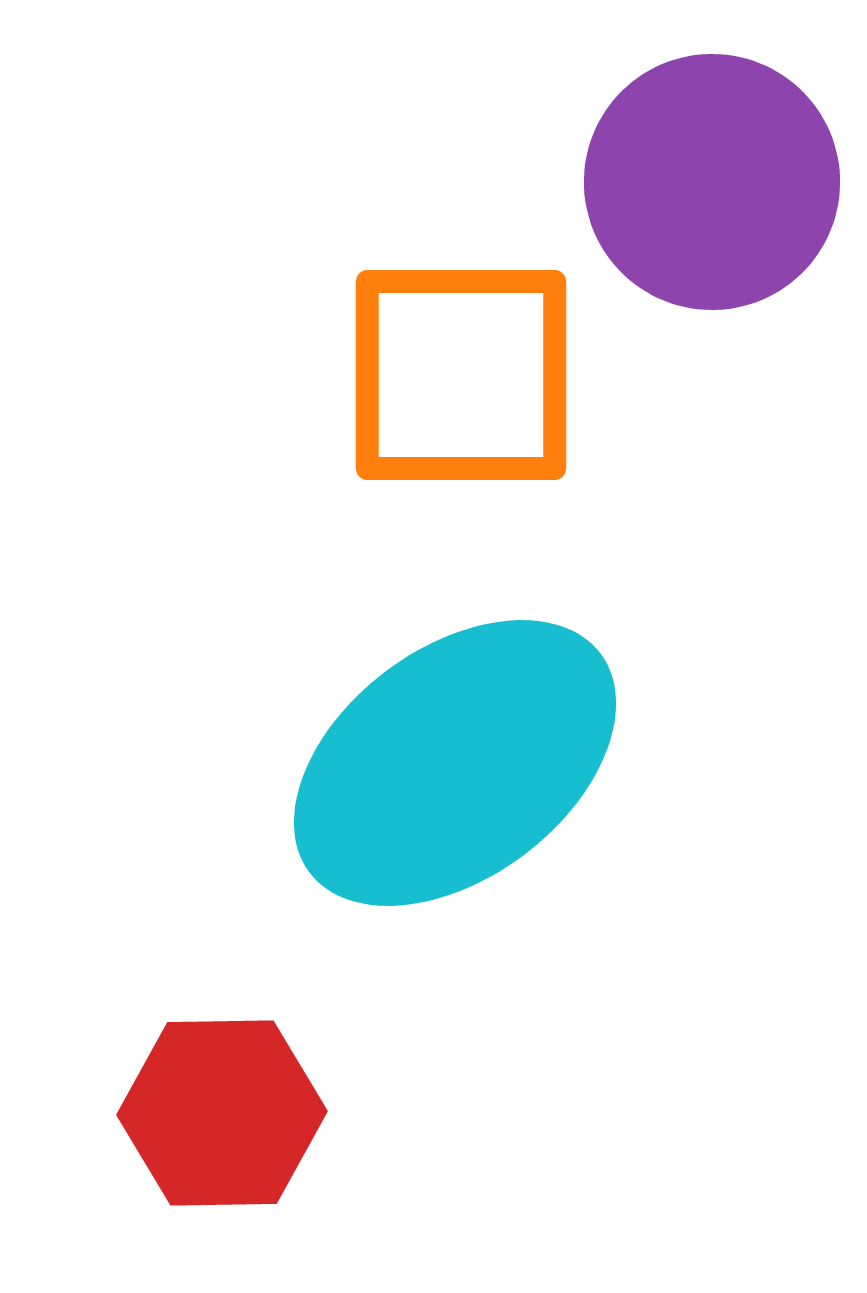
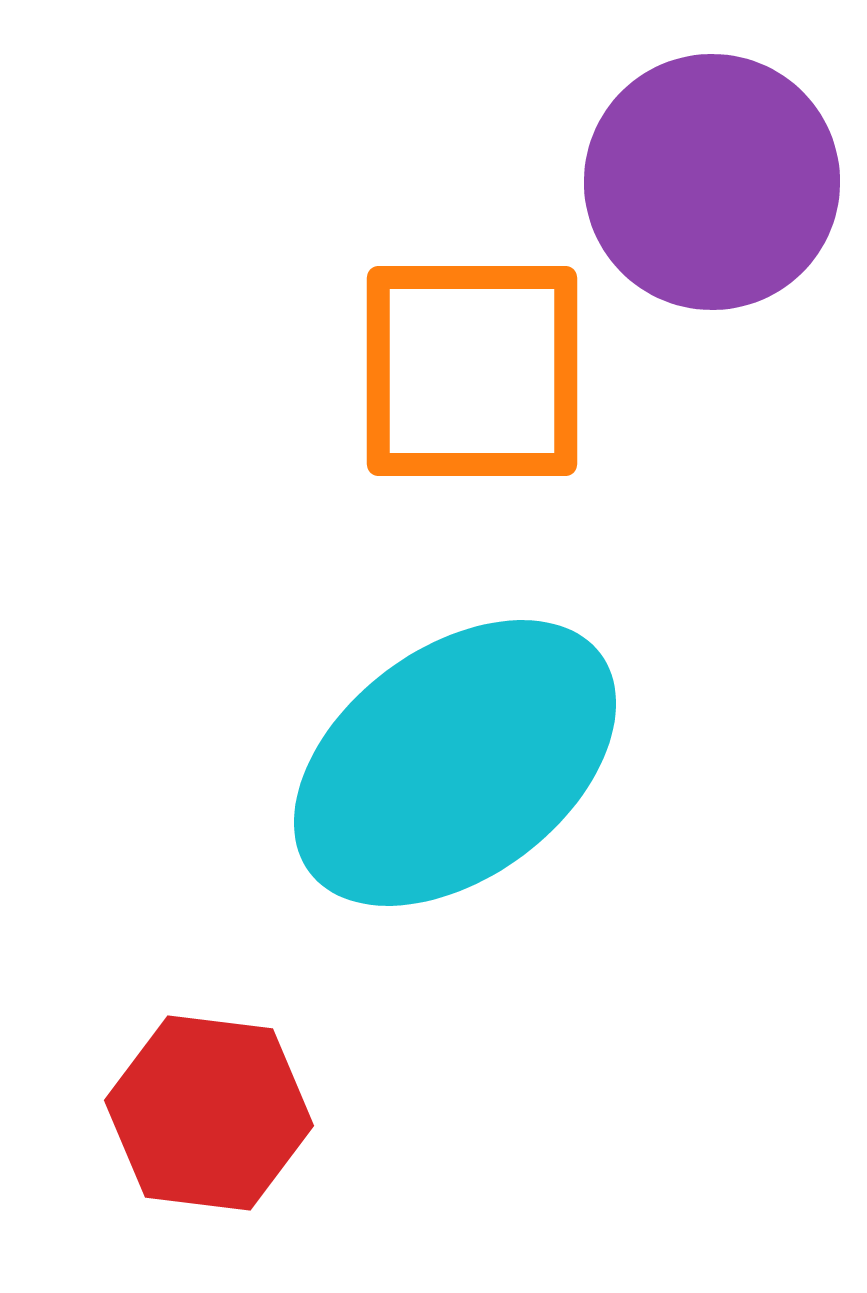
orange square: moved 11 px right, 4 px up
red hexagon: moved 13 px left; rotated 8 degrees clockwise
